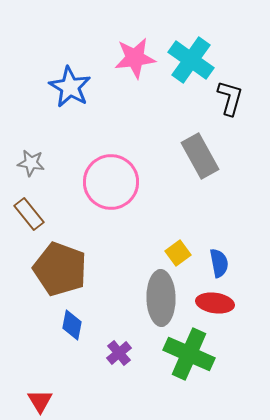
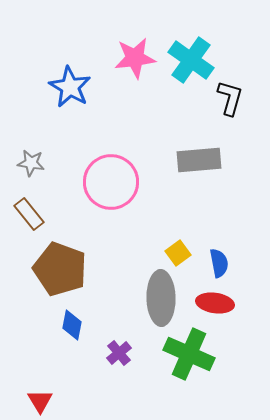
gray rectangle: moved 1 px left, 4 px down; rotated 66 degrees counterclockwise
